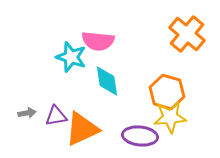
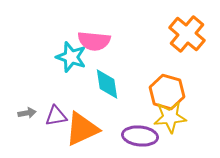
pink semicircle: moved 4 px left
cyan diamond: moved 3 px down
